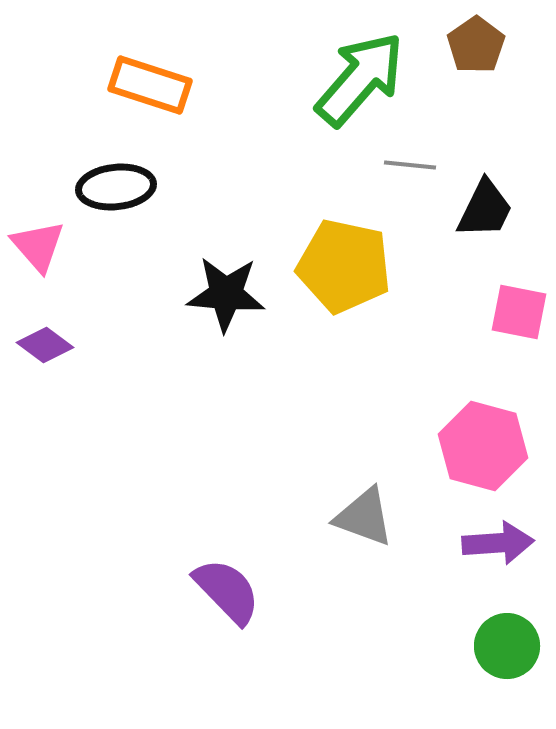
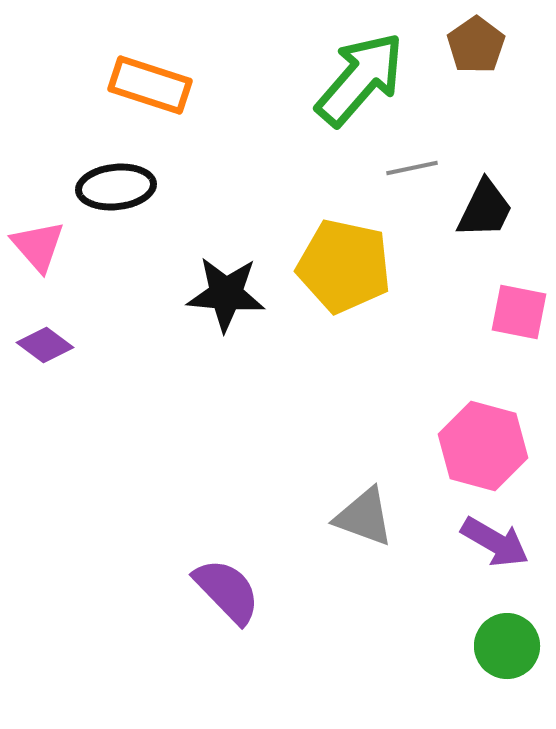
gray line: moved 2 px right, 3 px down; rotated 18 degrees counterclockwise
purple arrow: moved 3 px left, 1 px up; rotated 34 degrees clockwise
